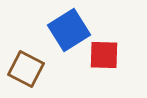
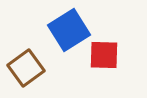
brown square: moved 1 px up; rotated 27 degrees clockwise
